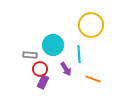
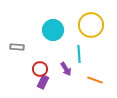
cyan circle: moved 15 px up
gray rectangle: moved 13 px left, 8 px up
orange line: moved 2 px right, 1 px down
